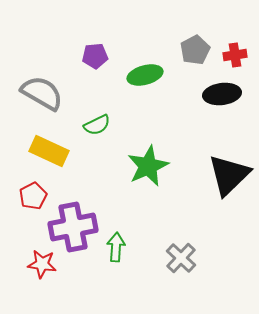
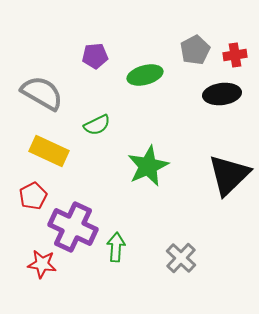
purple cross: rotated 36 degrees clockwise
